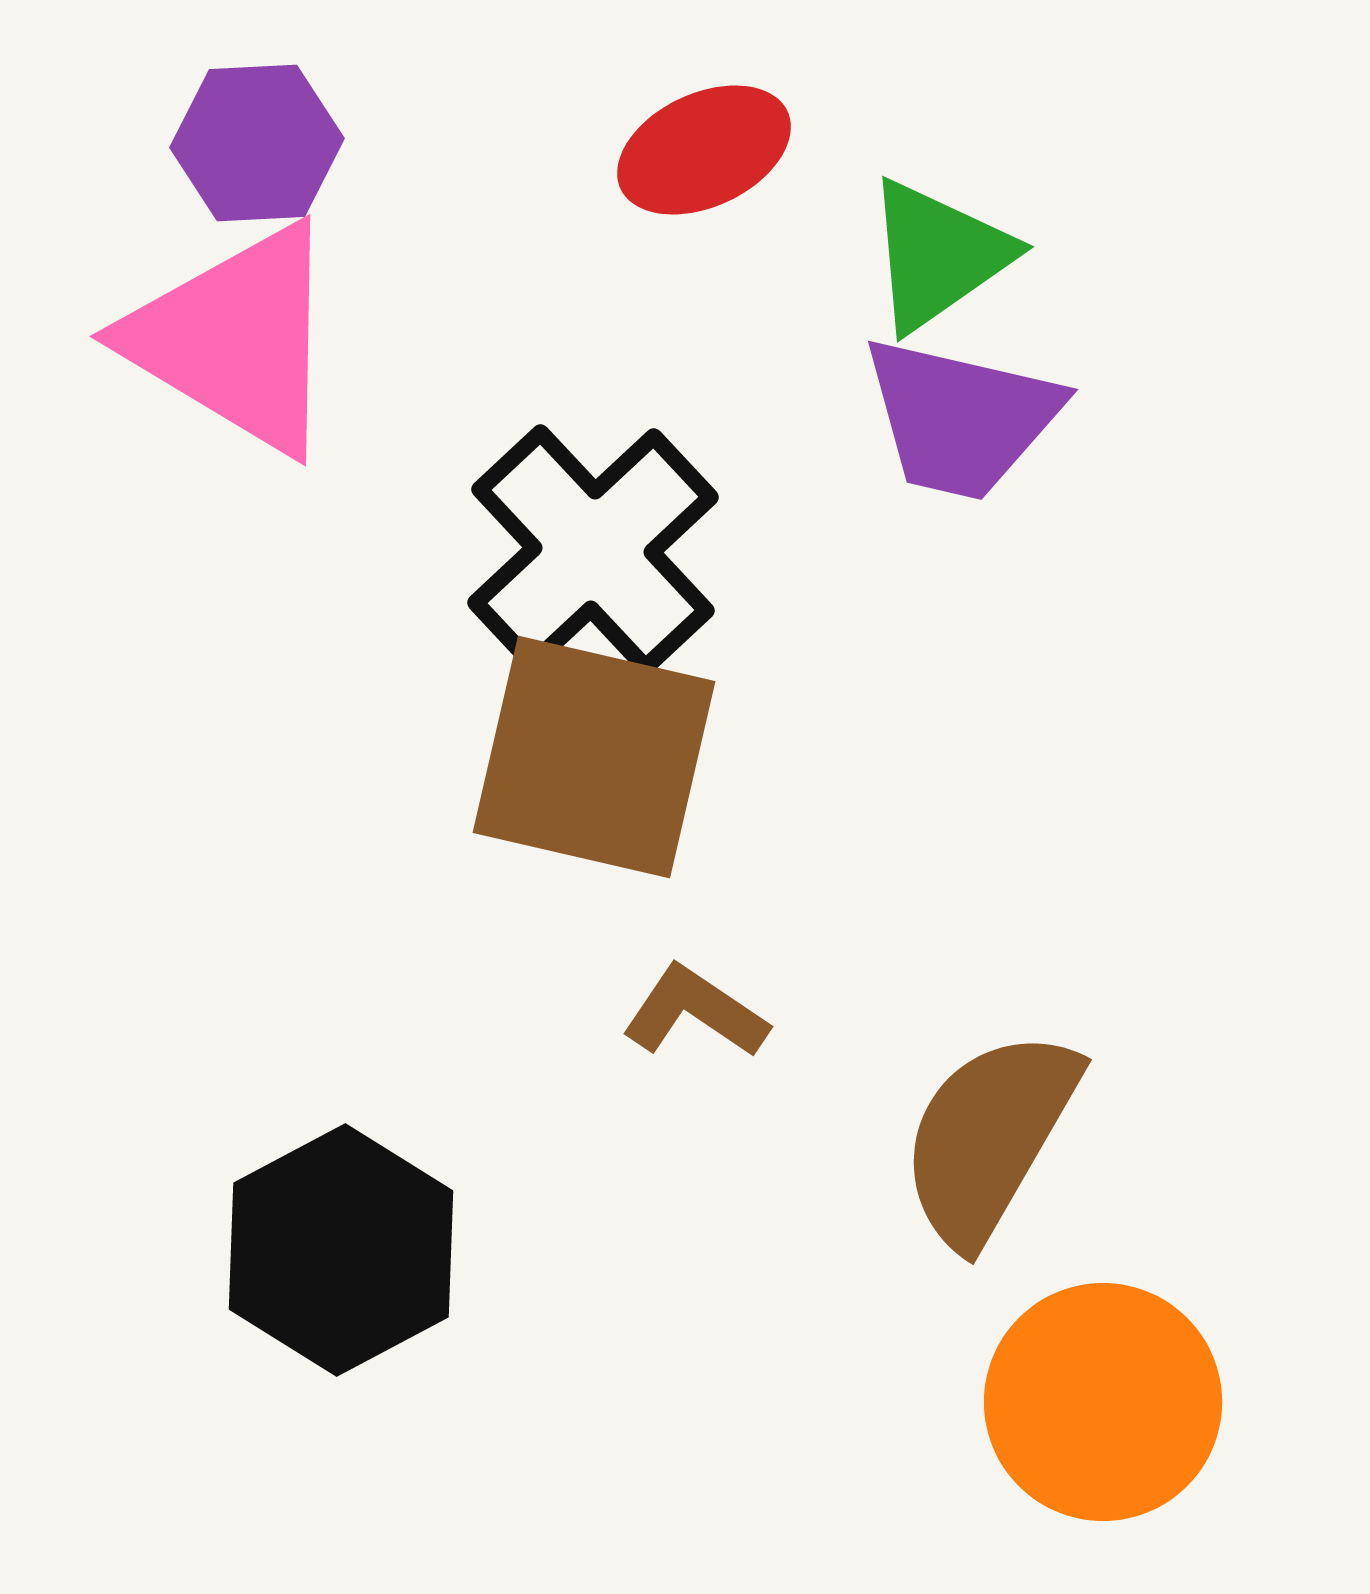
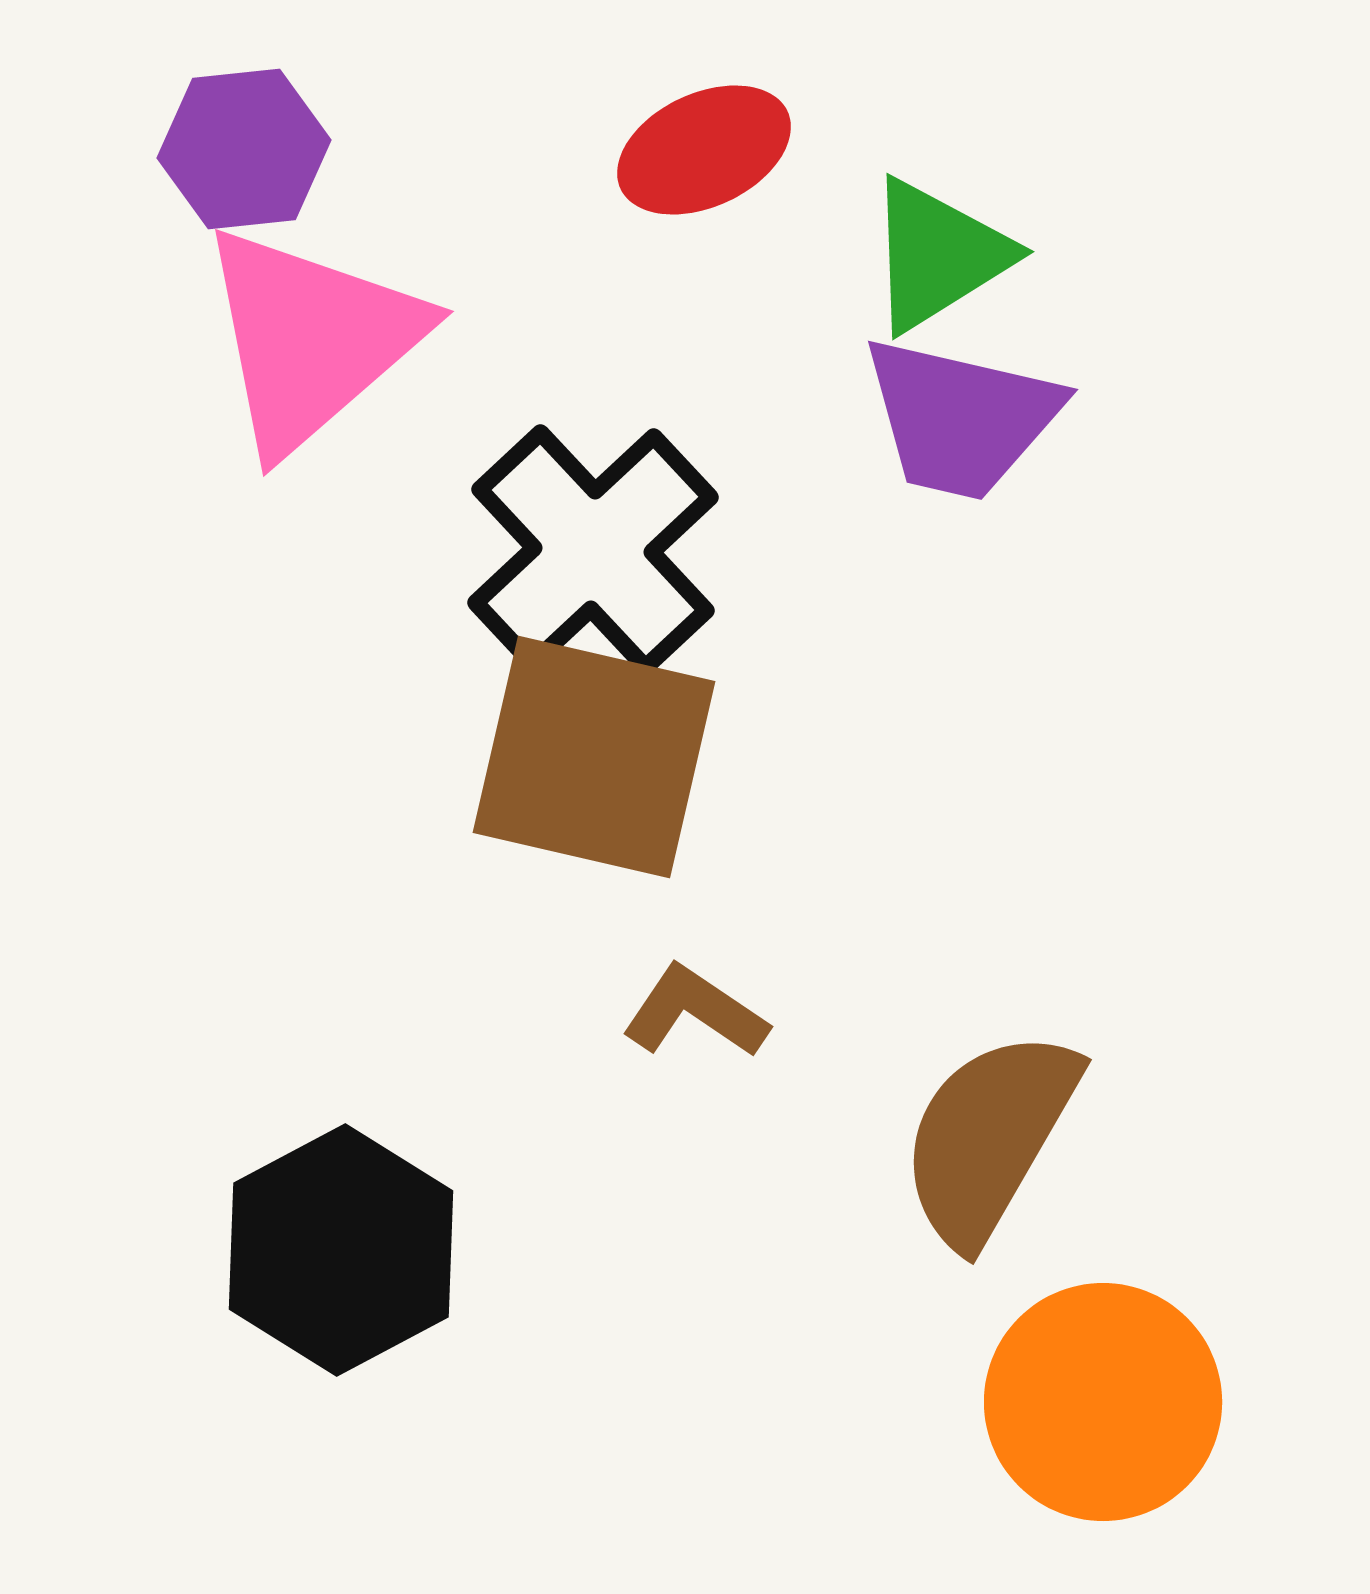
purple hexagon: moved 13 px left, 6 px down; rotated 3 degrees counterclockwise
green triangle: rotated 3 degrees clockwise
pink triangle: moved 76 px right; rotated 48 degrees clockwise
